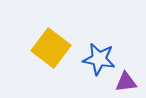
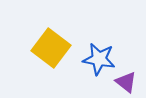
purple triangle: rotated 45 degrees clockwise
